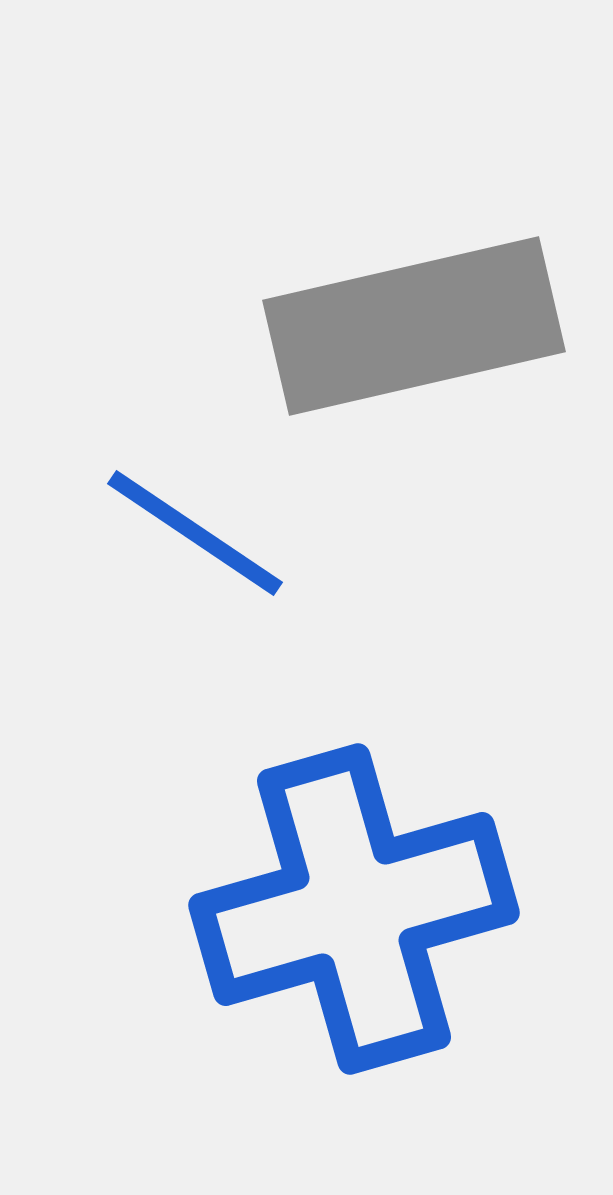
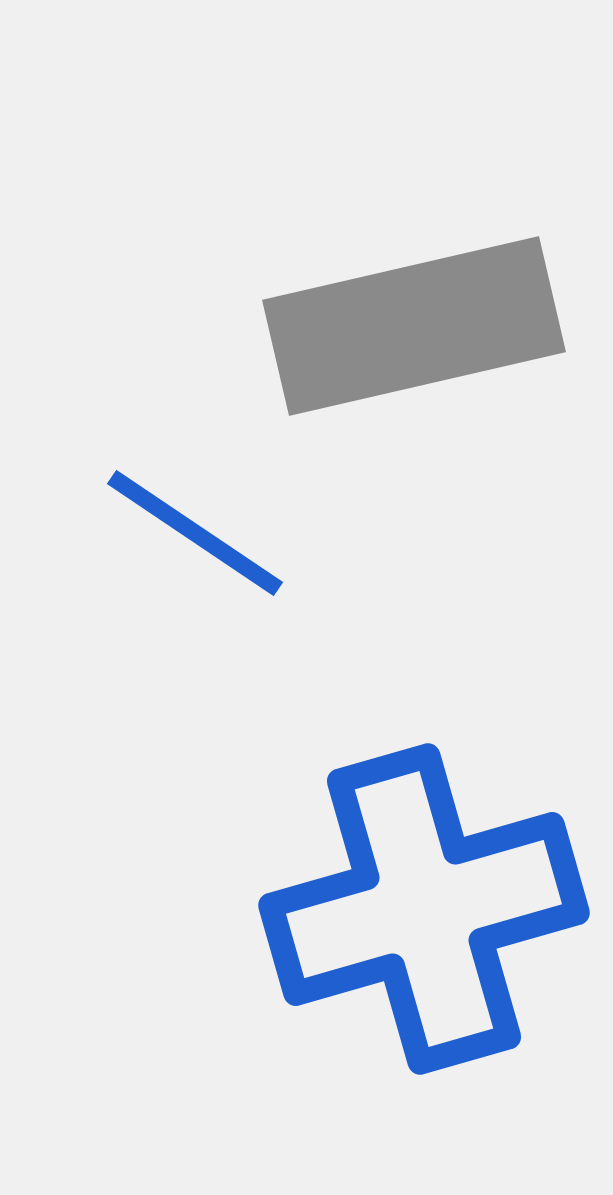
blue cross: moved 70 px right
